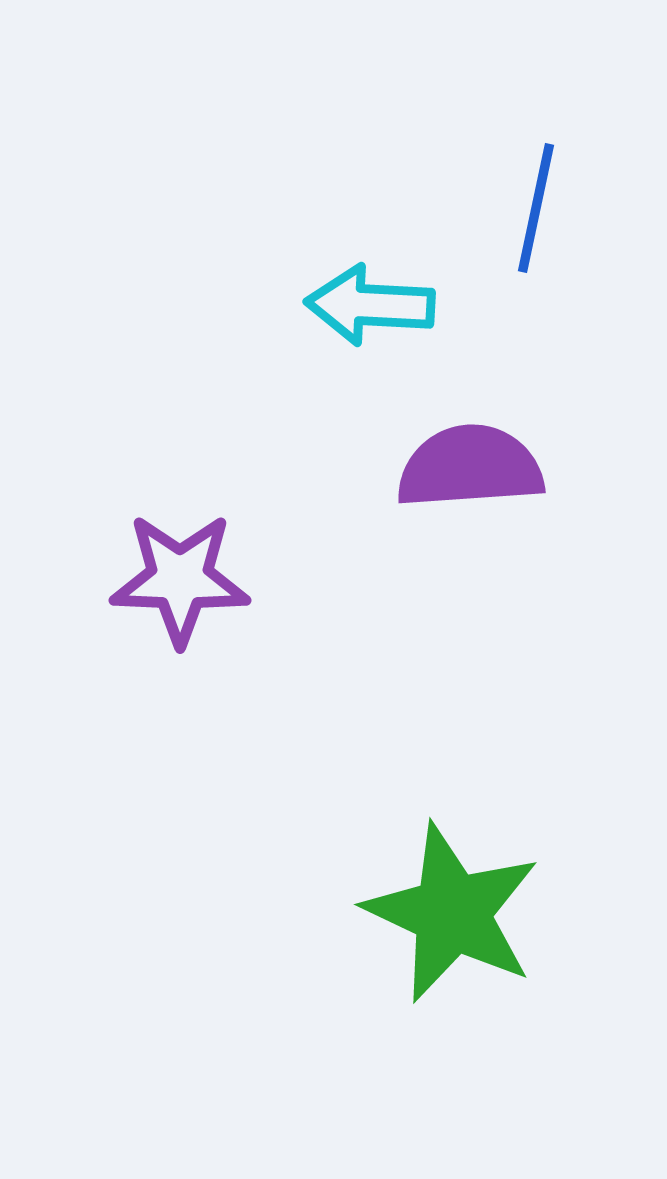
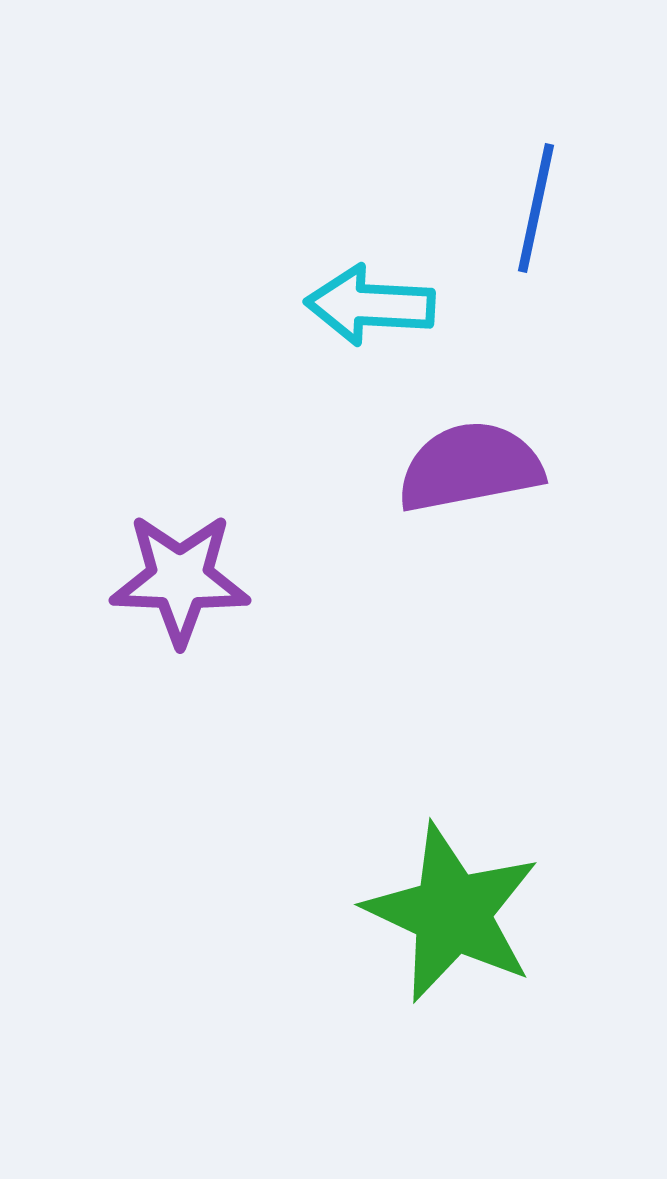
purple semicircle: rotated 7 degrees counterclockwise
